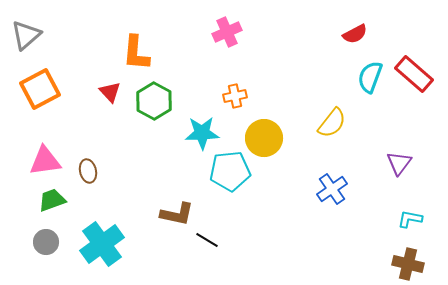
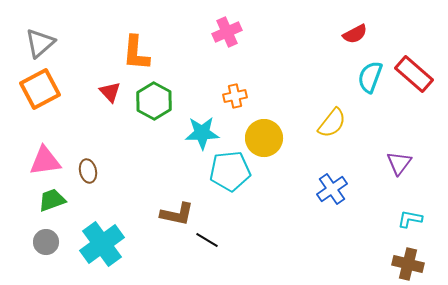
gray triangle: moved 14 px right, 8 px down
